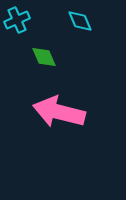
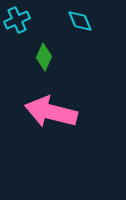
green diamond: rotated 48 degrees clockwise
pink arrow: moved 8 px left
